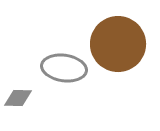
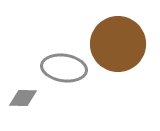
gray diamond: moved 5 px right
